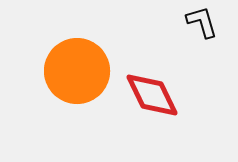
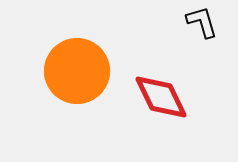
red diamond: moved 9 px right, 2 px down
